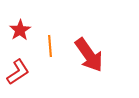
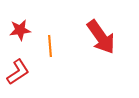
red star: rotated 25 degrees clockwise
red arrow: moved 12 px right, 18 px up
